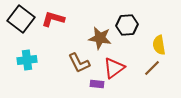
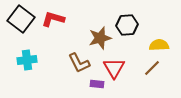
brown star: rotated 25 degrees counterclockwise
yellow semicircle: rotated 96 degrees clockwise
red triangle: rotated 25 degrees counterclockwise
